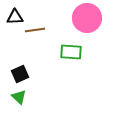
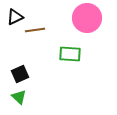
black triangle: rotated 24 degrees counterclockwise
green rectangle: moved 1 px left, 2 px down
